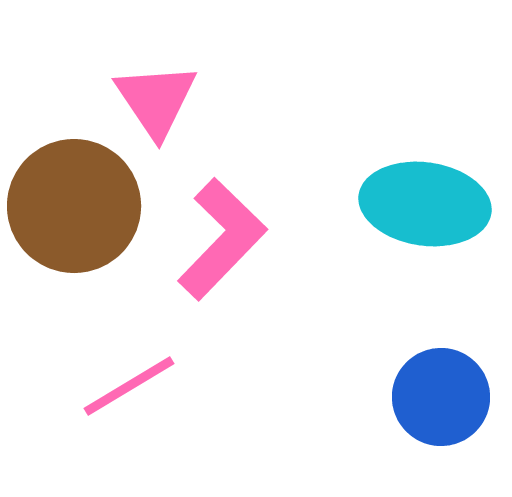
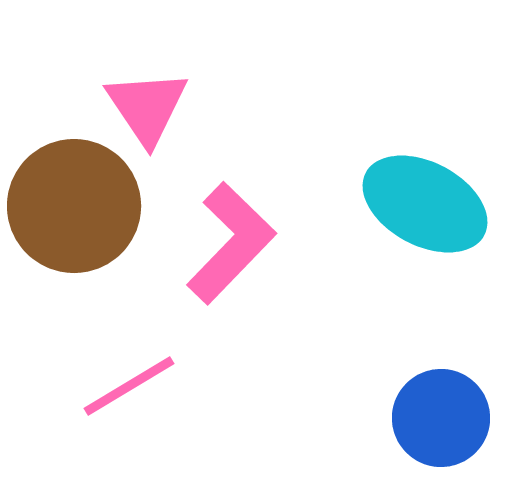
pink triangle: moved 9 px left, 7 px down
cyan ellipse: rotated 20 degrees clockwise
pink L-shape: moved 9 px right, 4 px down
blue circle: moved 21 px down
